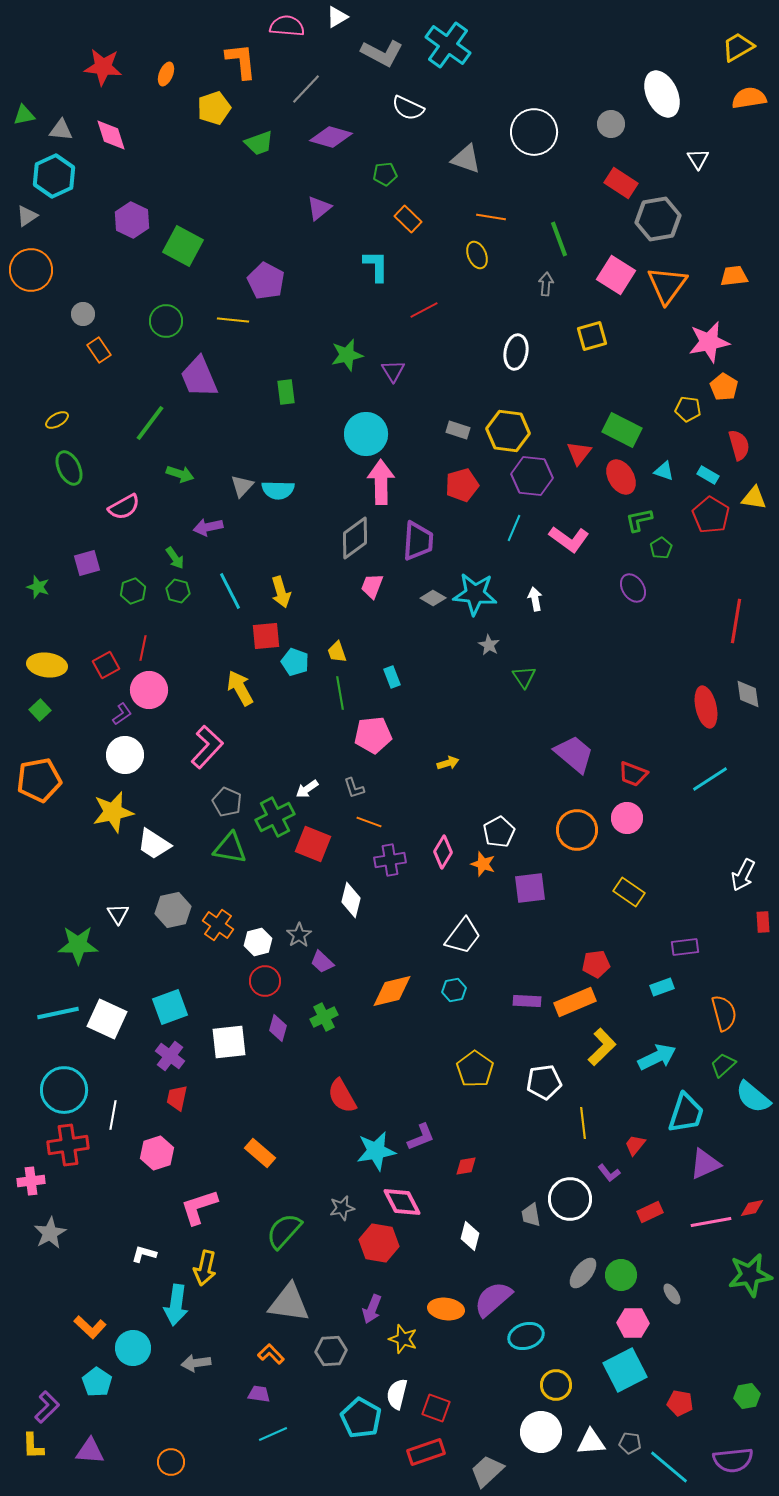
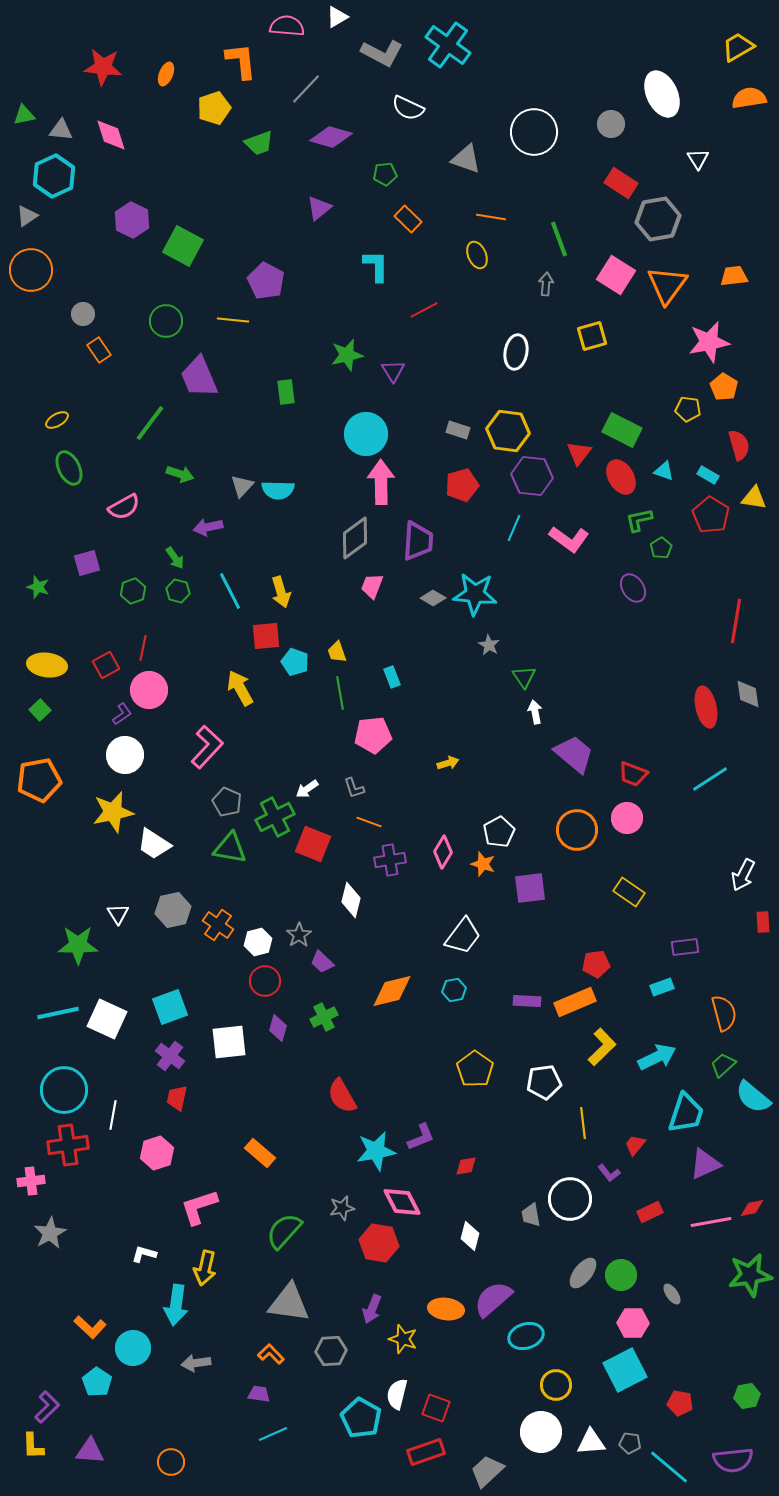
white arrow at (535, 599): moved 113 px down
